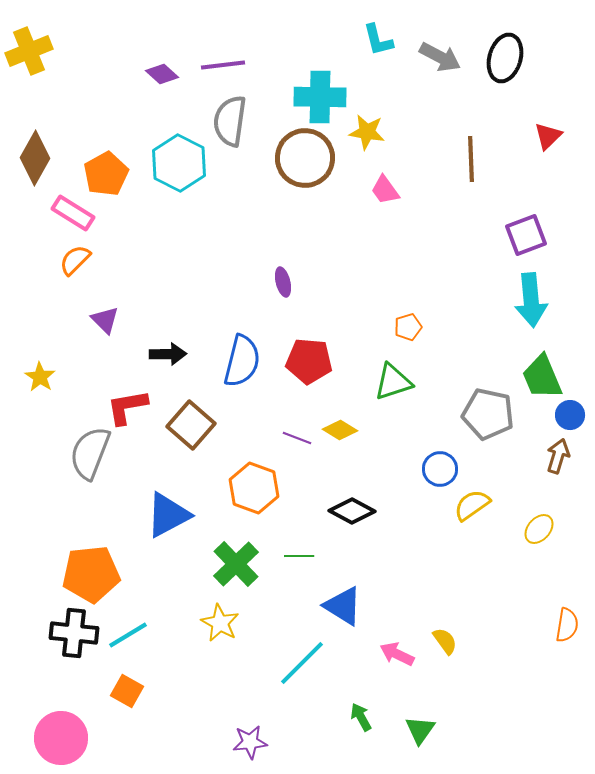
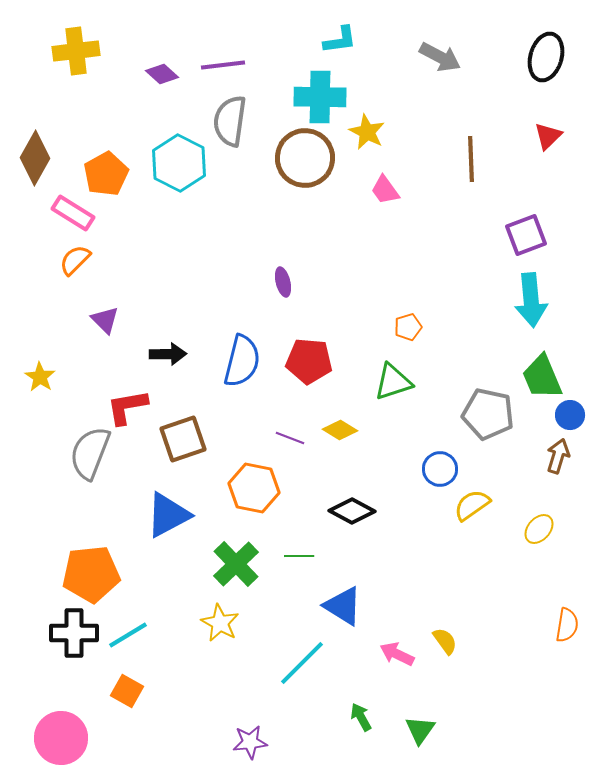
cyan L-shape at (378, 40): moved 38 px left; rotated 84 degrees counterclockwise
yellow cross at (29, 51): moved 47 px right; rotated 15 degrees clockwise
black ellipse at (505, 58): moved 41 px right, 1 px up
yellow star at (367, 132): rotated 18 degrees clockwise
brown square at (191, 425): moved 8 px left, 14 px down; rotated 30 degrees clockwise
purple line at (297, 438): moved 7 px left
orange hexagon at (254, 488): rotated 9 degrees counterclockwise
black cross at (74, 633): rotated 6 degrees counterclockwise
